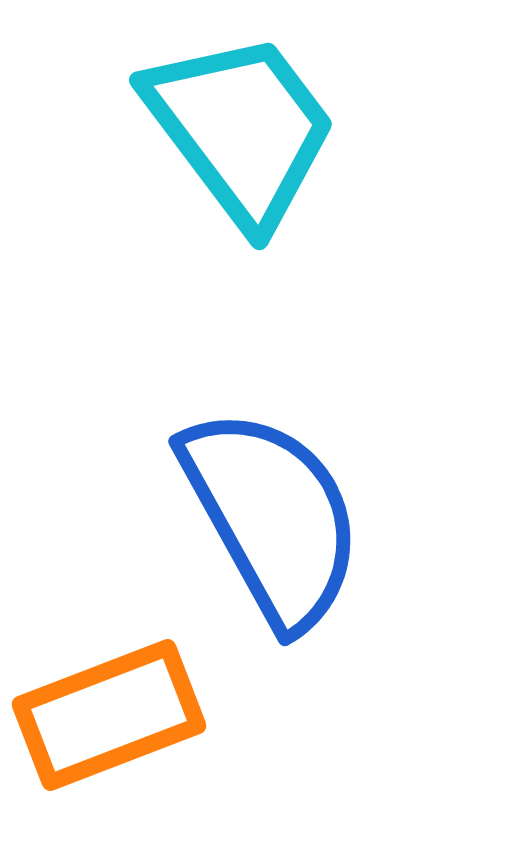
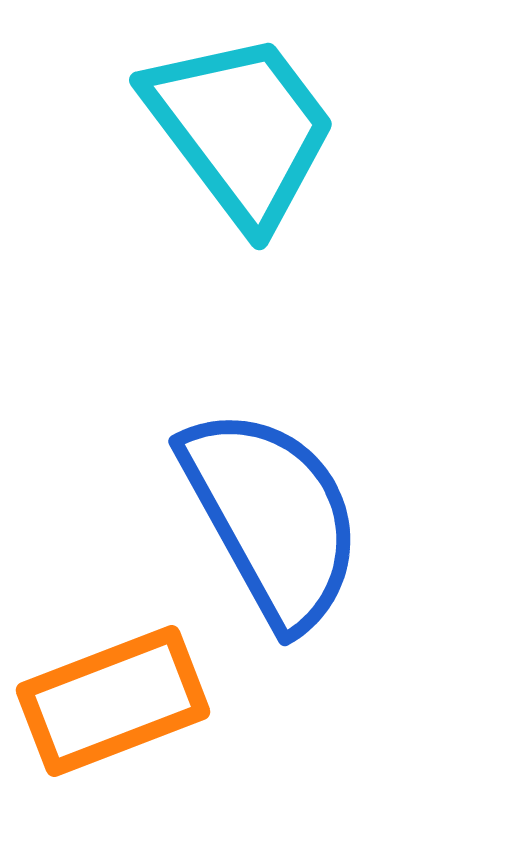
orange rectangle: moved 4 px right, 14 px up
